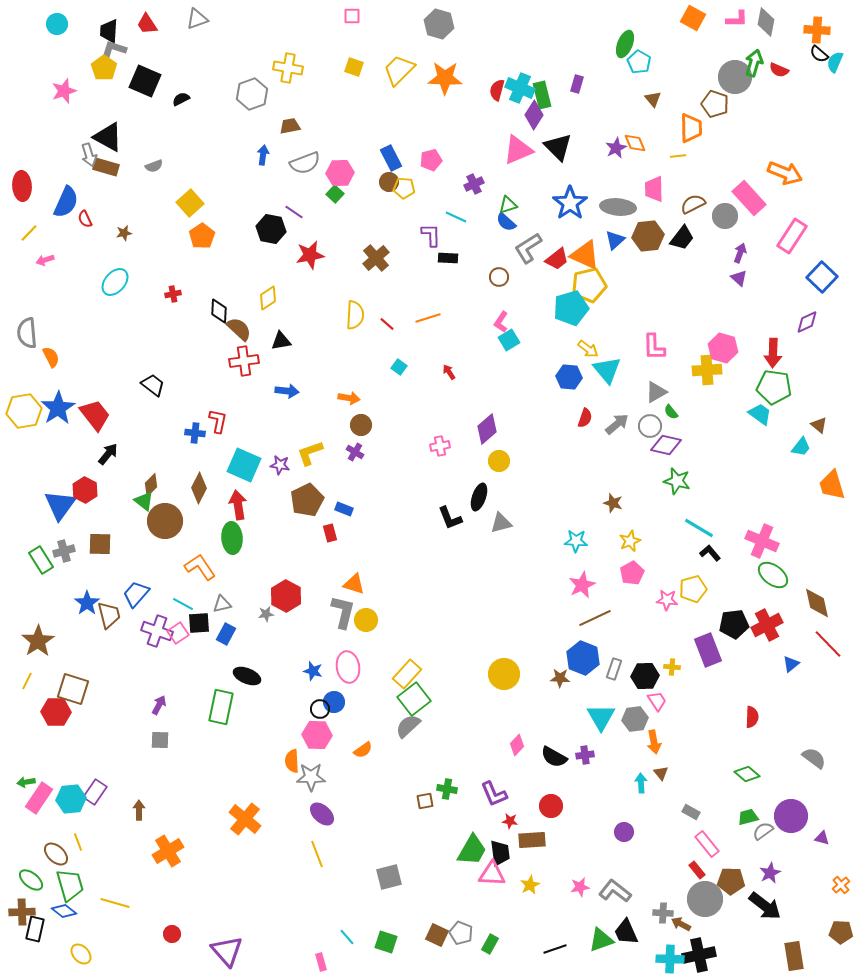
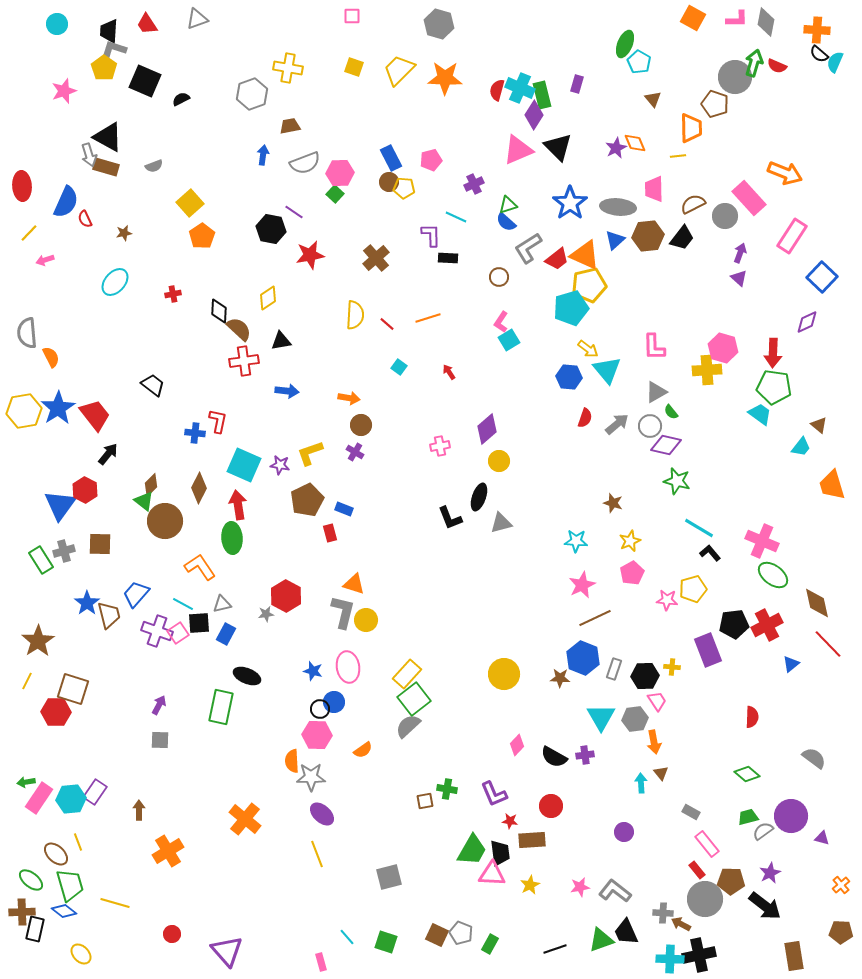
red semicircle at (779, 70): moved 2 px left, 4 px up
